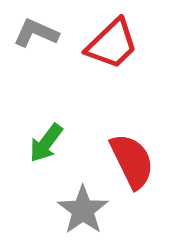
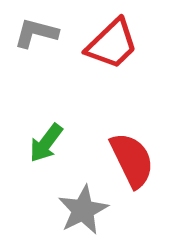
gray L-shape: rotated 9 degrees counterclockwise
red semicircle: moved 1 px up
gray star: rotated 9 degrees clockwise
